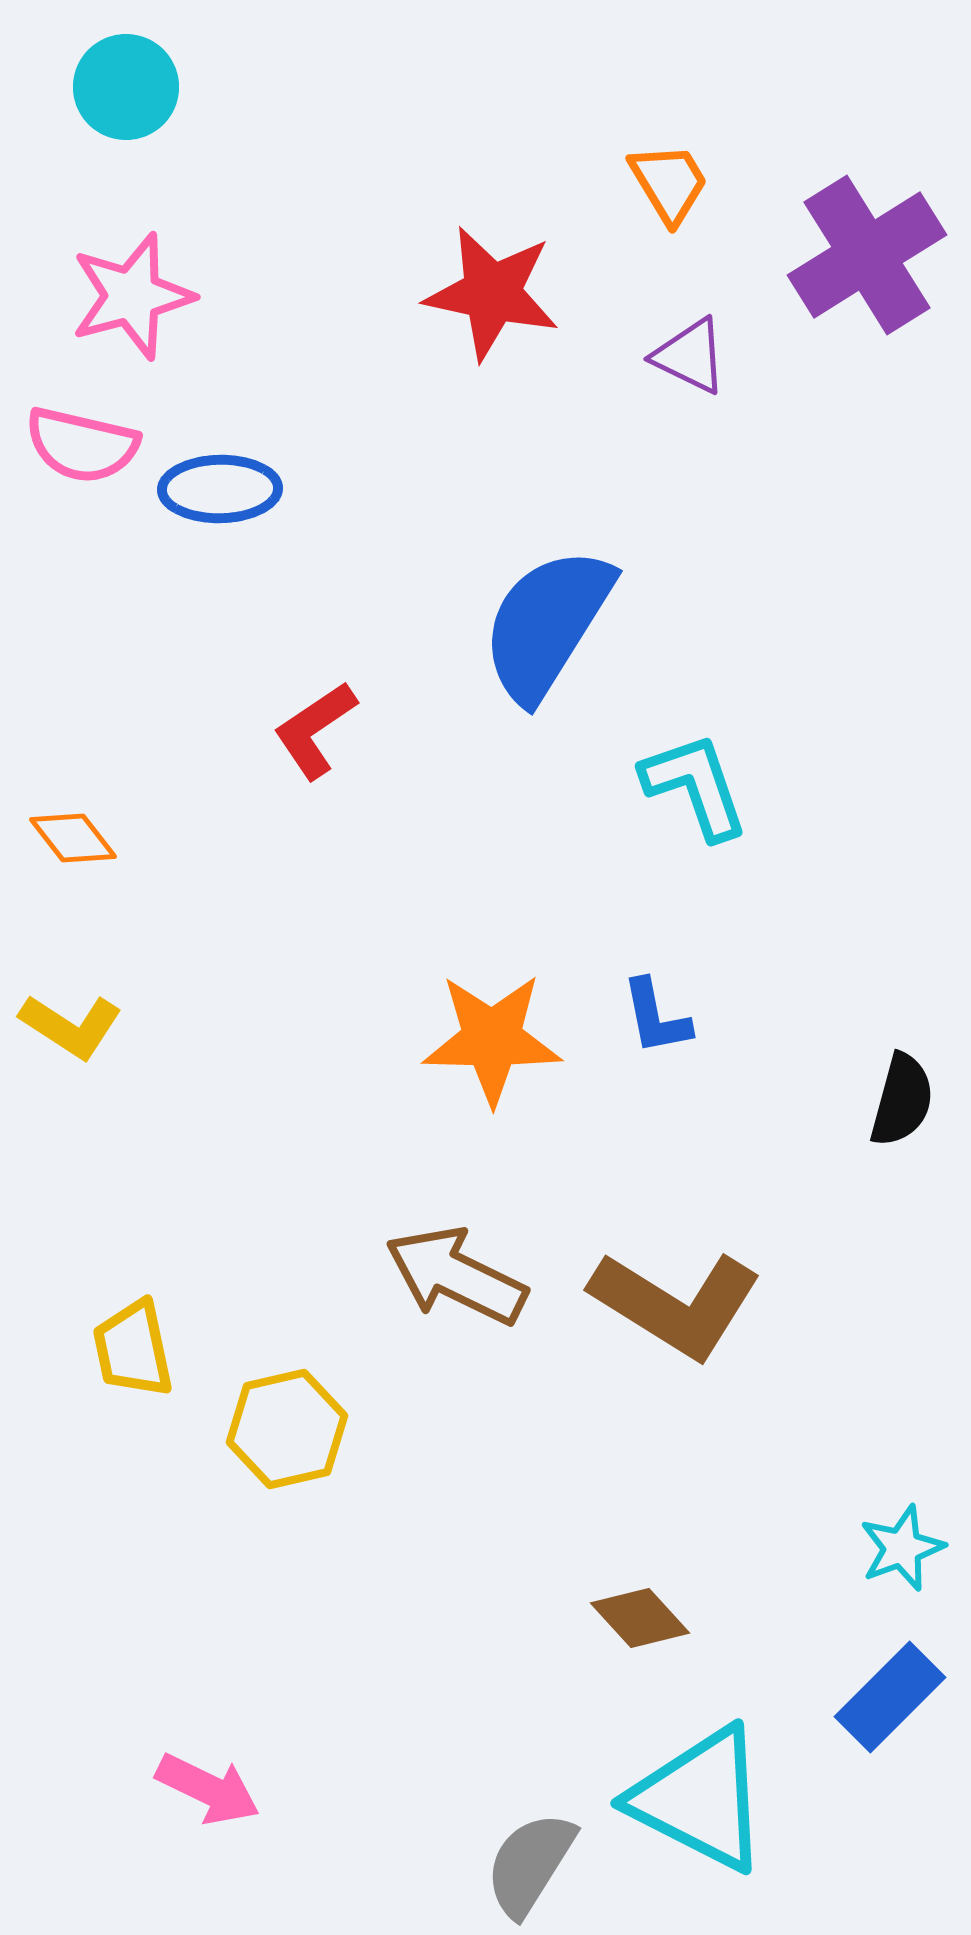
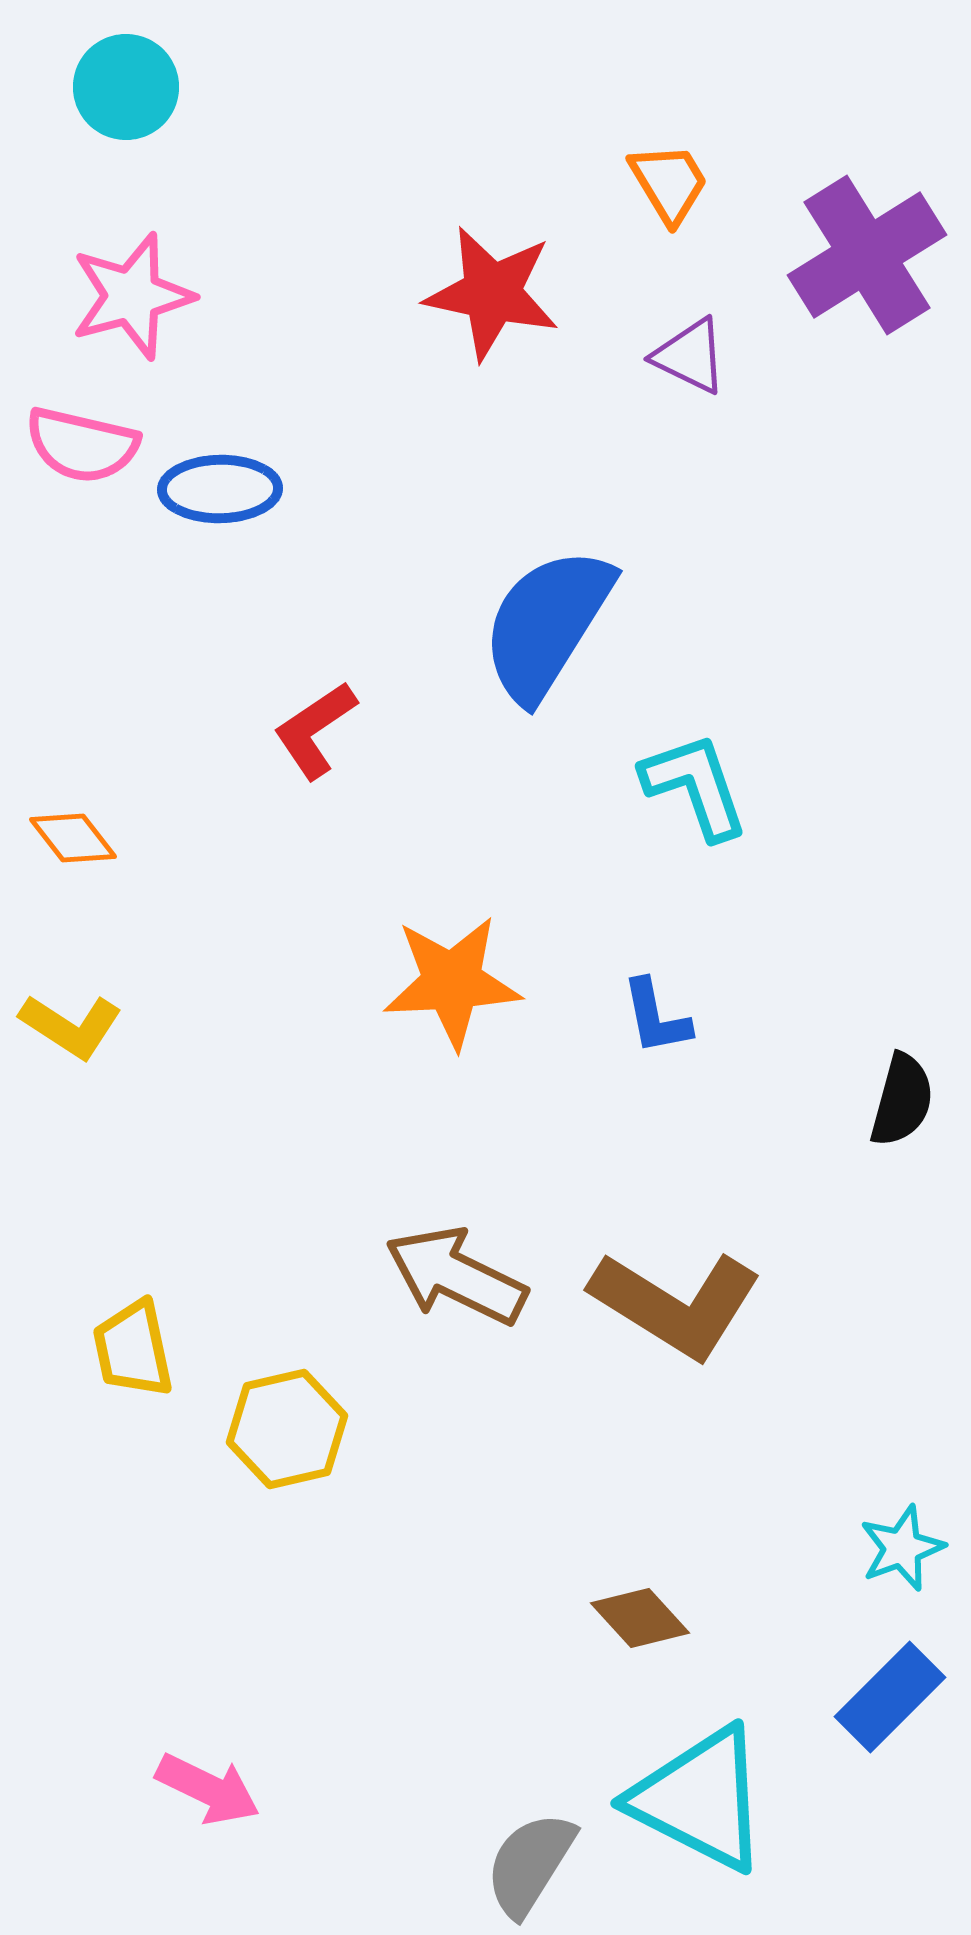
orange star: moved 40 px left, 57 px up; rotated 4 degrees counterclockwise
